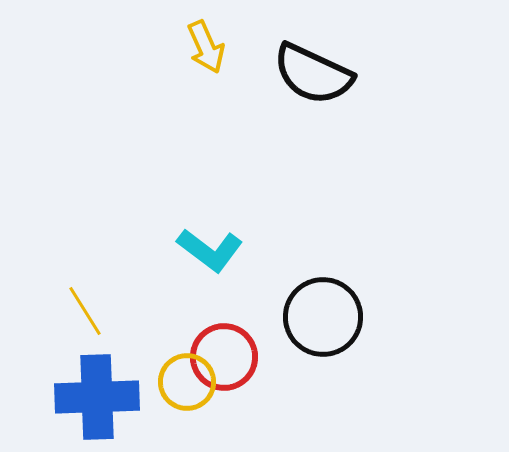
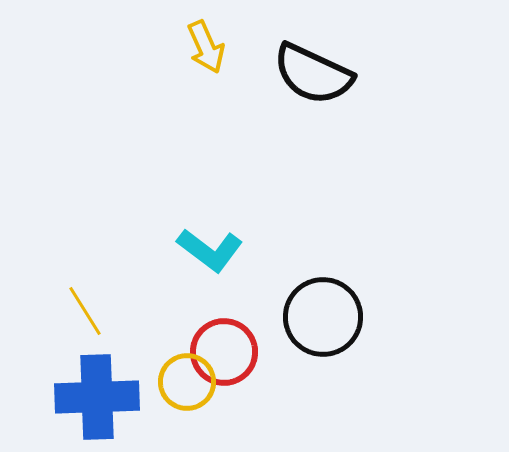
red circle: moved 5 px up
